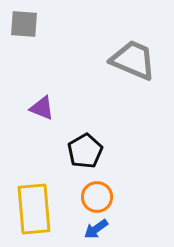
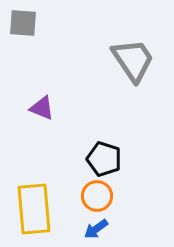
gray square: moved 1 px left, 1 px up
gray trapezoid: rotated 33 degrees clockwise
black pentagon: moved 19 px right, 8 px down; rotated 24 degrees counterclockwise
orange circle: moved 1 px up
